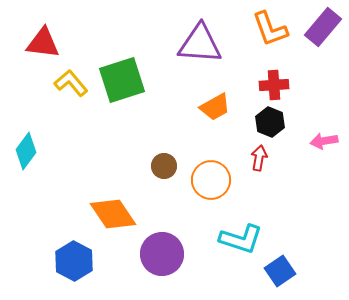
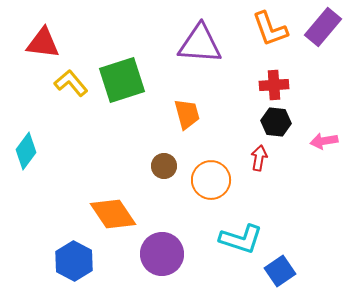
orange trapezoid: moved 28 px left, 7 px down; rotated 76 degrees counterclockwise
black hexagon: moved 6 px right; rotated 16 degrees counterclockwise
